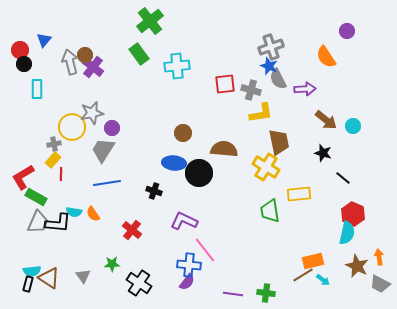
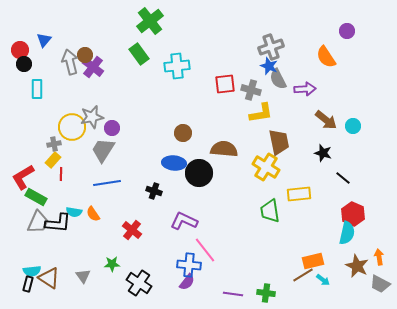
gray star at (92, 113): moved 4 px down
